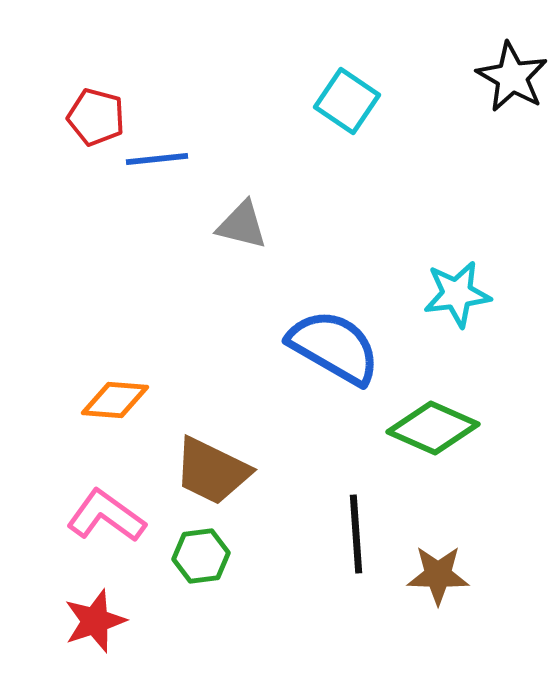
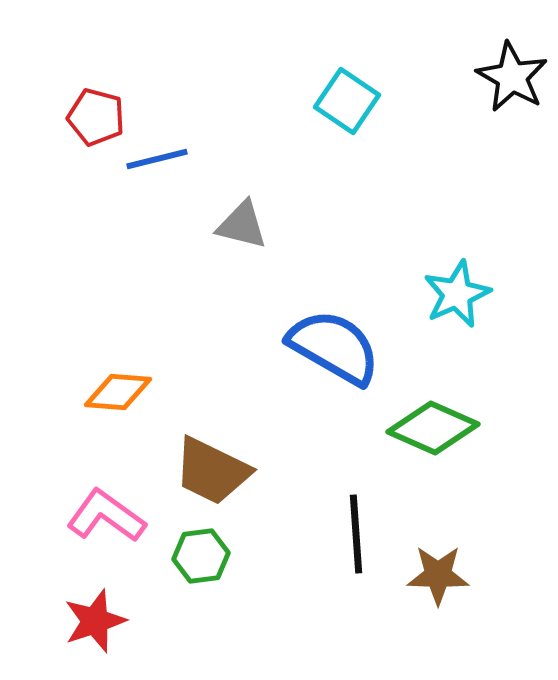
blue line: rotated 8 degrees counterclockwise
cyan star: rotated 16 degrees counterclockwise
orange diamond: moved 3 px right, 8 px up
